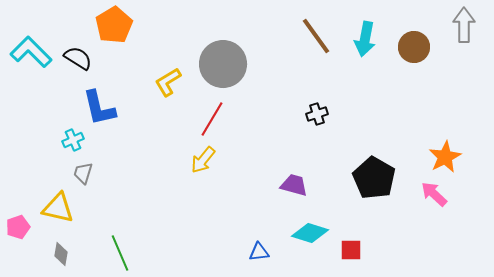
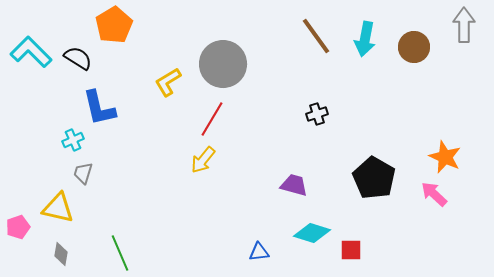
orange star: rotated 20 degrees counterclockwise
cyan diamond: moved 2 px right
